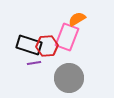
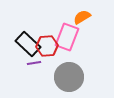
orange semicircle: moved 5 px right, 2 px up
black rectangle: moved 1 px left, 1 px up; rotated 25 degrees clockwise
gray circle: moved 1 px up
